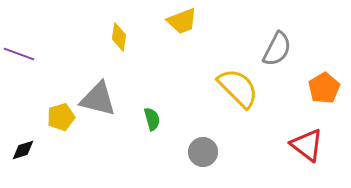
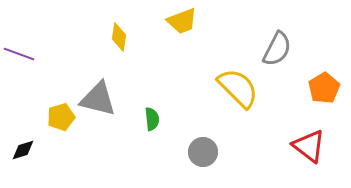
green semicircle: rotated 10 degrees clockwise
red triangle: moved 2 px right, 1 px down
